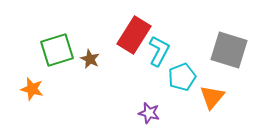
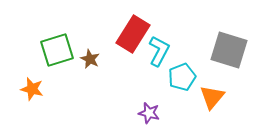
red rectangle: moved 1 px left, 1 px up
